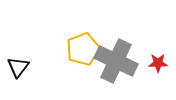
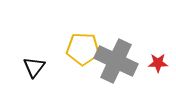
yellow pentagon: rotated 24 degrees clockwise
black triangle: moved 16 px right
